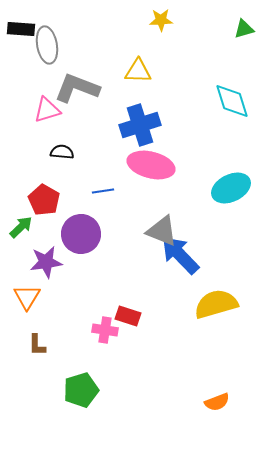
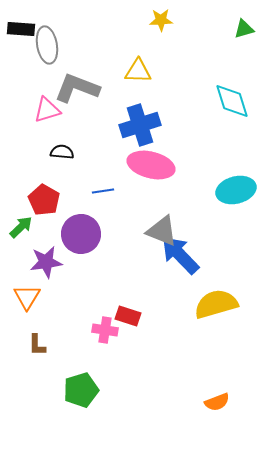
cyan ellipse: moved 5 px right, 2 px down; rotated 12 degrees clockwise
